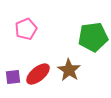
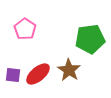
pink pentagon: moved 1 px left; rotated 15 degrees counterclockwise
green pentagon: moved 3 px left, 2 px down
purple square: moved 2 px up; rotated 14 degrees clockwise
